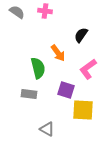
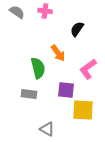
black semicircle: moved 4 px left, 6 px up
purple square: rotated 12 degrees counterclockwise
